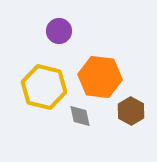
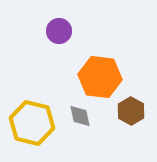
yellow hexagon: moved 12 px left, 36 px down
